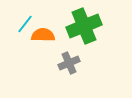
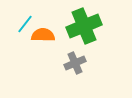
gray cross: moved 6 px right
